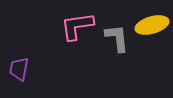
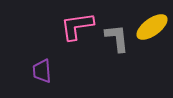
yellow ellipse: moved 2 px down; rotated 20 degrees counterclockwise
purple trapezoid: moved 23 px right, 2 px down; rotated 15 degrees counterclockwise
